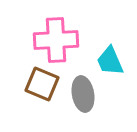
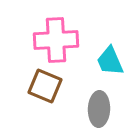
brown square: moved 3 px right, 2 px down
gray ellipse: moved 16 px right, 15 px down; rotated 12 degrees clockwise
